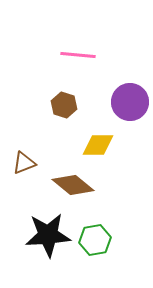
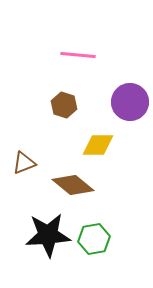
green hexagon: moved 1 px left, 1 px up
